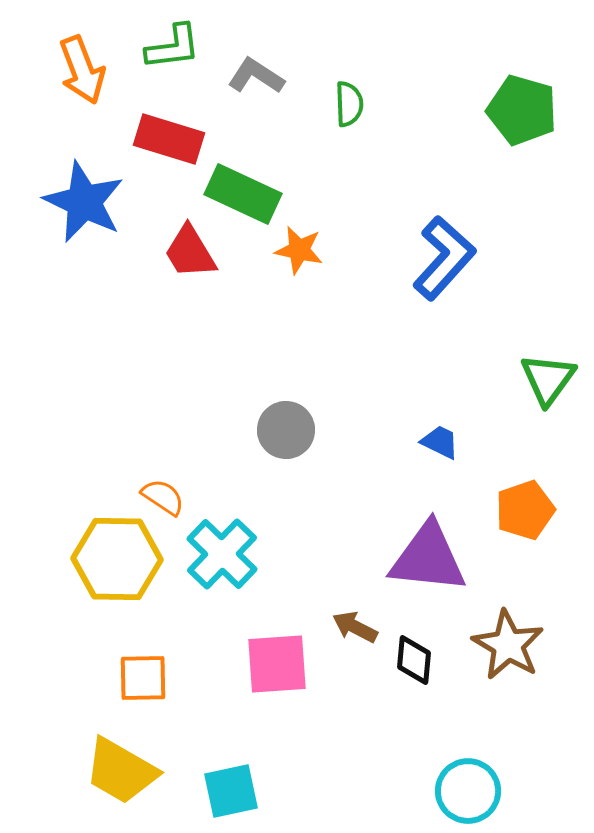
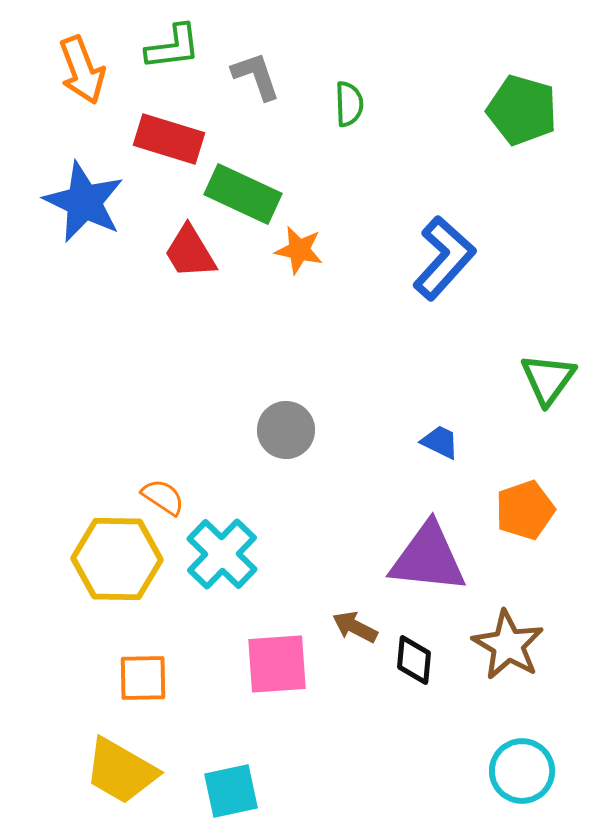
gray L-shape: rotated 38 degrees clockwise
cyan circle: moved 54 px right, 20 px up
